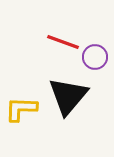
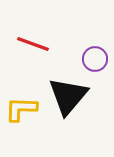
red line: moved 30 px left, 2 px down
purple circle: moved 2 px down
